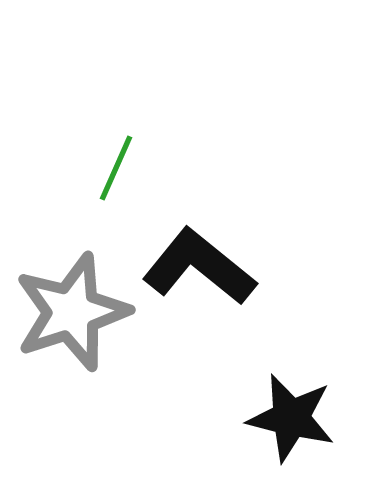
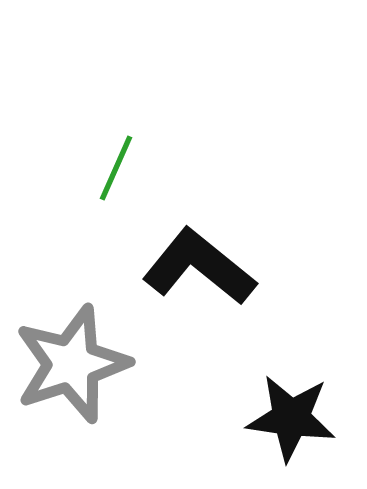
gray star: moved 52 px down
black star: rotated 6 degrees counterclockwise
